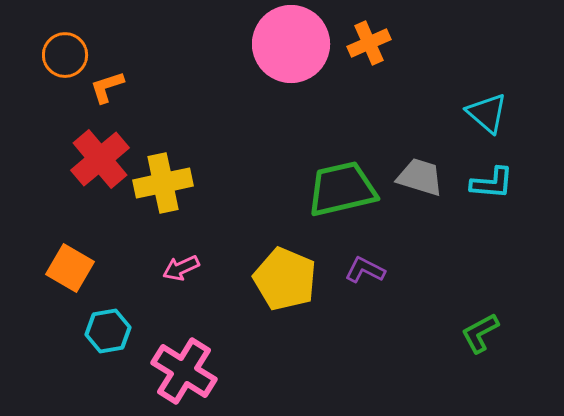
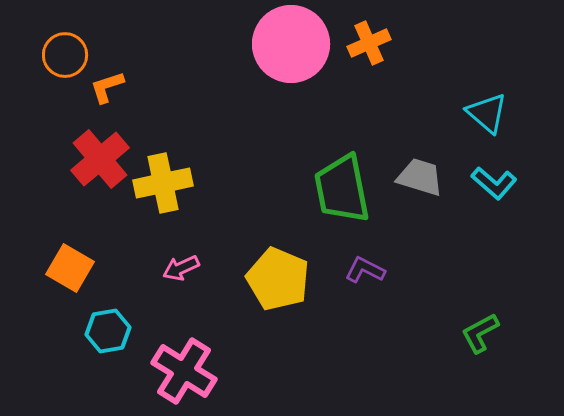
cyan L-shape: moved 2 px right; rotated 36 degrees clockwise
green trapezoid: rotated 88 degrees counterclockwise
yellow pentagon: moved 7 px left
